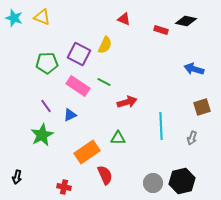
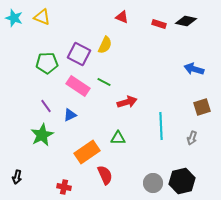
red triangle: moved 2 px left, 2 px up
red rectangle: moved 2 px left, 6 px up
